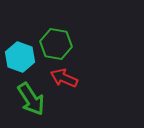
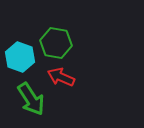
green hexagon: moved 1 px up
red arrow: moved 3 px left, 1 px up
